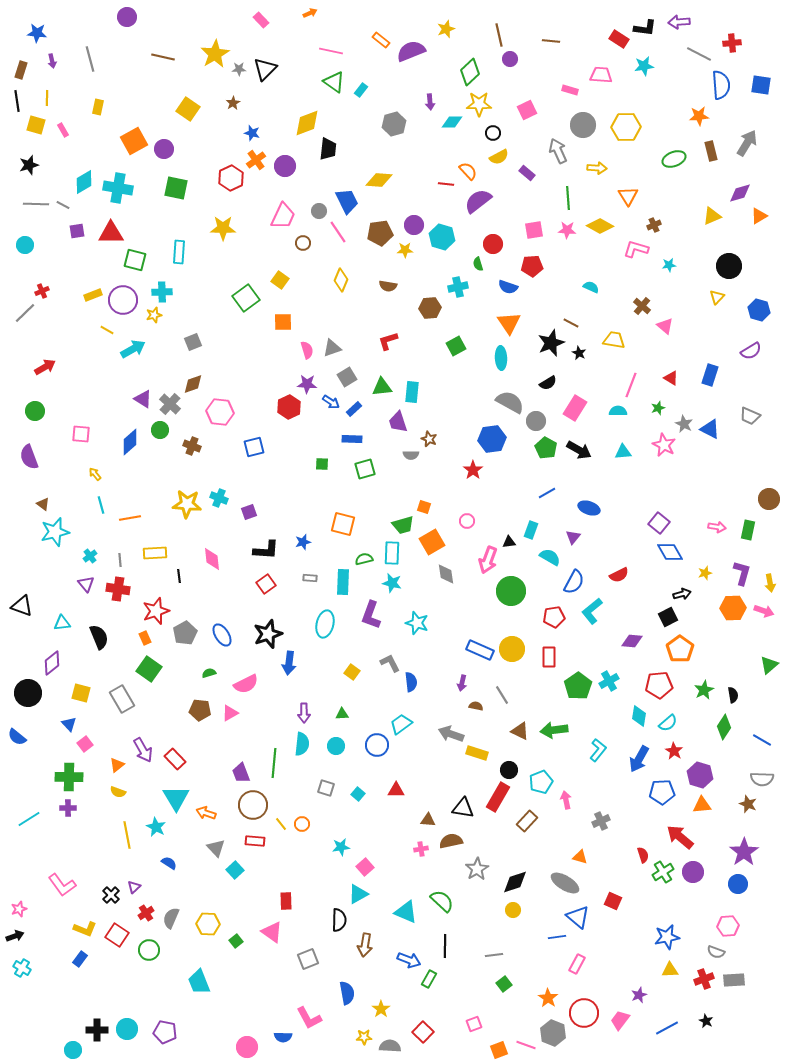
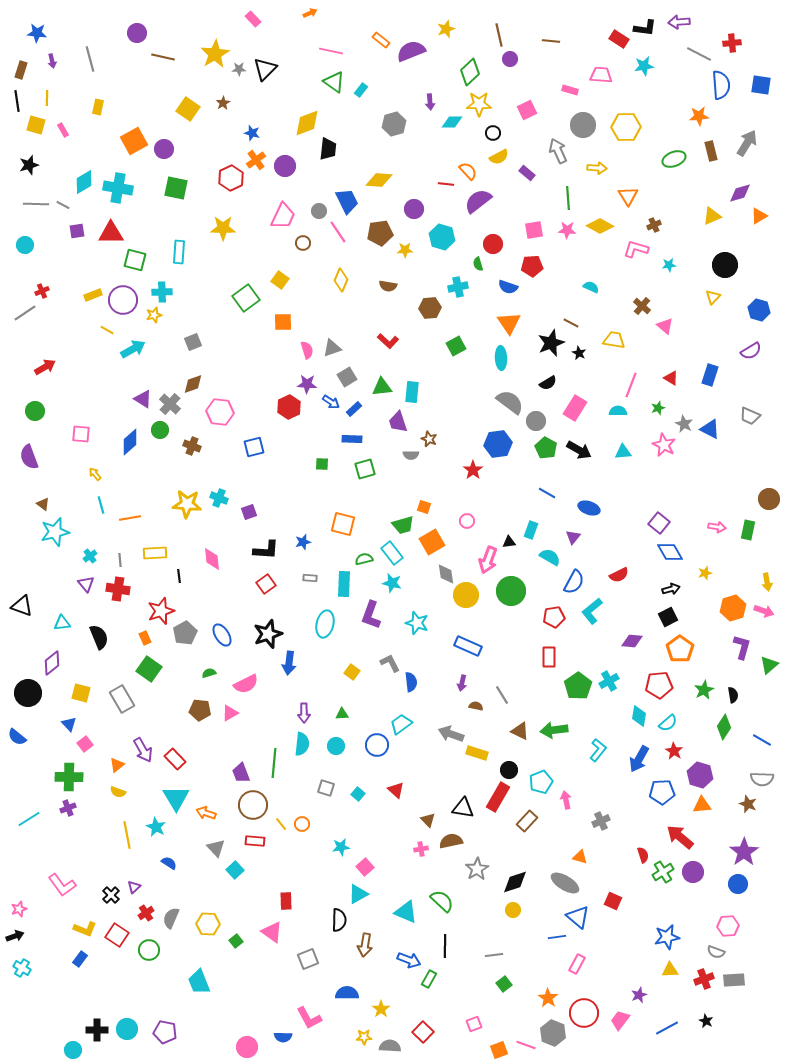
purple circle at (127, 17): moved 10 px right, 16 px down
pink rectangle at (261, 20): moved 8 px left, 1 px up
brown star at (233, 103): moved 10 px left
purple circle at (414, 225): moved 16 px up
black circle at (729, 266): moved 4 px left, 1 px up
yellow triangle at (717, 297): moved 4 px left
gray line at (25, 313): rotated 10 degrees clockwise
red L-shape at (388, 341): rotated 120 degrees counterclockwise
gray semicircle at (510, 402): rotated 8 degrees clockwise
blue hexagon at (492, 439): moved 6 px right, 5 px down
blue line at (547, 493): rotated 60 degrees clockwise
cyan rectangle at (392, 553): rotated 40 degrees counterclockwise
purple L-shape at (742, 573): moved 74 px down
cyan rectangle at (343, 582): moved 1 px right, 2 px down
yellow arrow at (770, 583): moved 3 px left, 1 px up
black arrow at (682, 594): moved 11 px left, 5 px up
orange hexagon at (733, 608): rotated 15 degrees counterclockwise
red star at (156, 611): moved 5 px right
yellow circle at (512, 649): moved 46 px left, 54 px up
blue rectangle at (480, 650): moved 12 px left, 4 px up
red triangle at (396, 790): rotated 42 degrees clockwise
purple cross at (68, 808): rotated 21 degrees counterclockwise
brown triangle at (428, 820): rotated 42 degrees clockwise
blue semicircle at (347, 993): rotated 80 degrees counterclockwise
